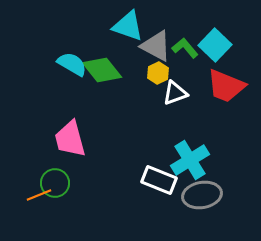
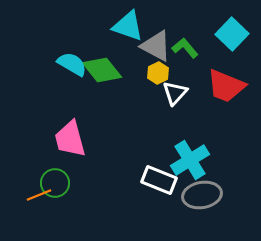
cyan square: moved 17 px right, 11 px up
white triangle: rotated 28 degrees counterclockwise
